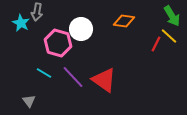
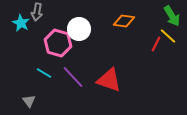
white circle: moved 2 px left
yellow line: moved 1 px left
red triangle: moved 5 px right; rotated 16 degrees counterclockwise
